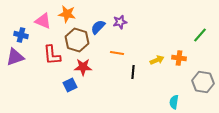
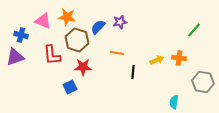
orange star: moved 3 px down
green line: moved 6 px left, 5 px up
blue square: moved 2 px down
